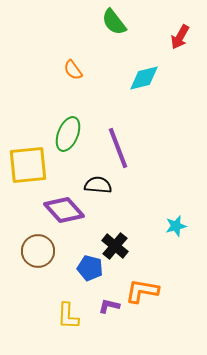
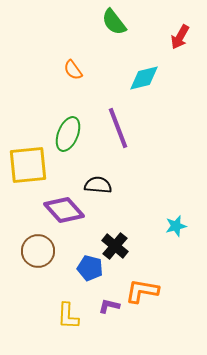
purple line: moved 20 px up
